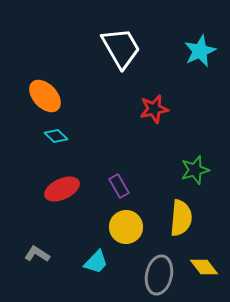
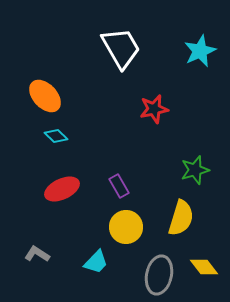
yellow semicircle: rotated 12 degrees clockwise
